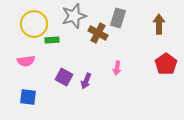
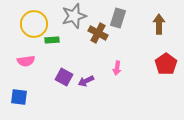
purple arrow: rotated 42 degrees clockwise
blue square: moved 9 px left
